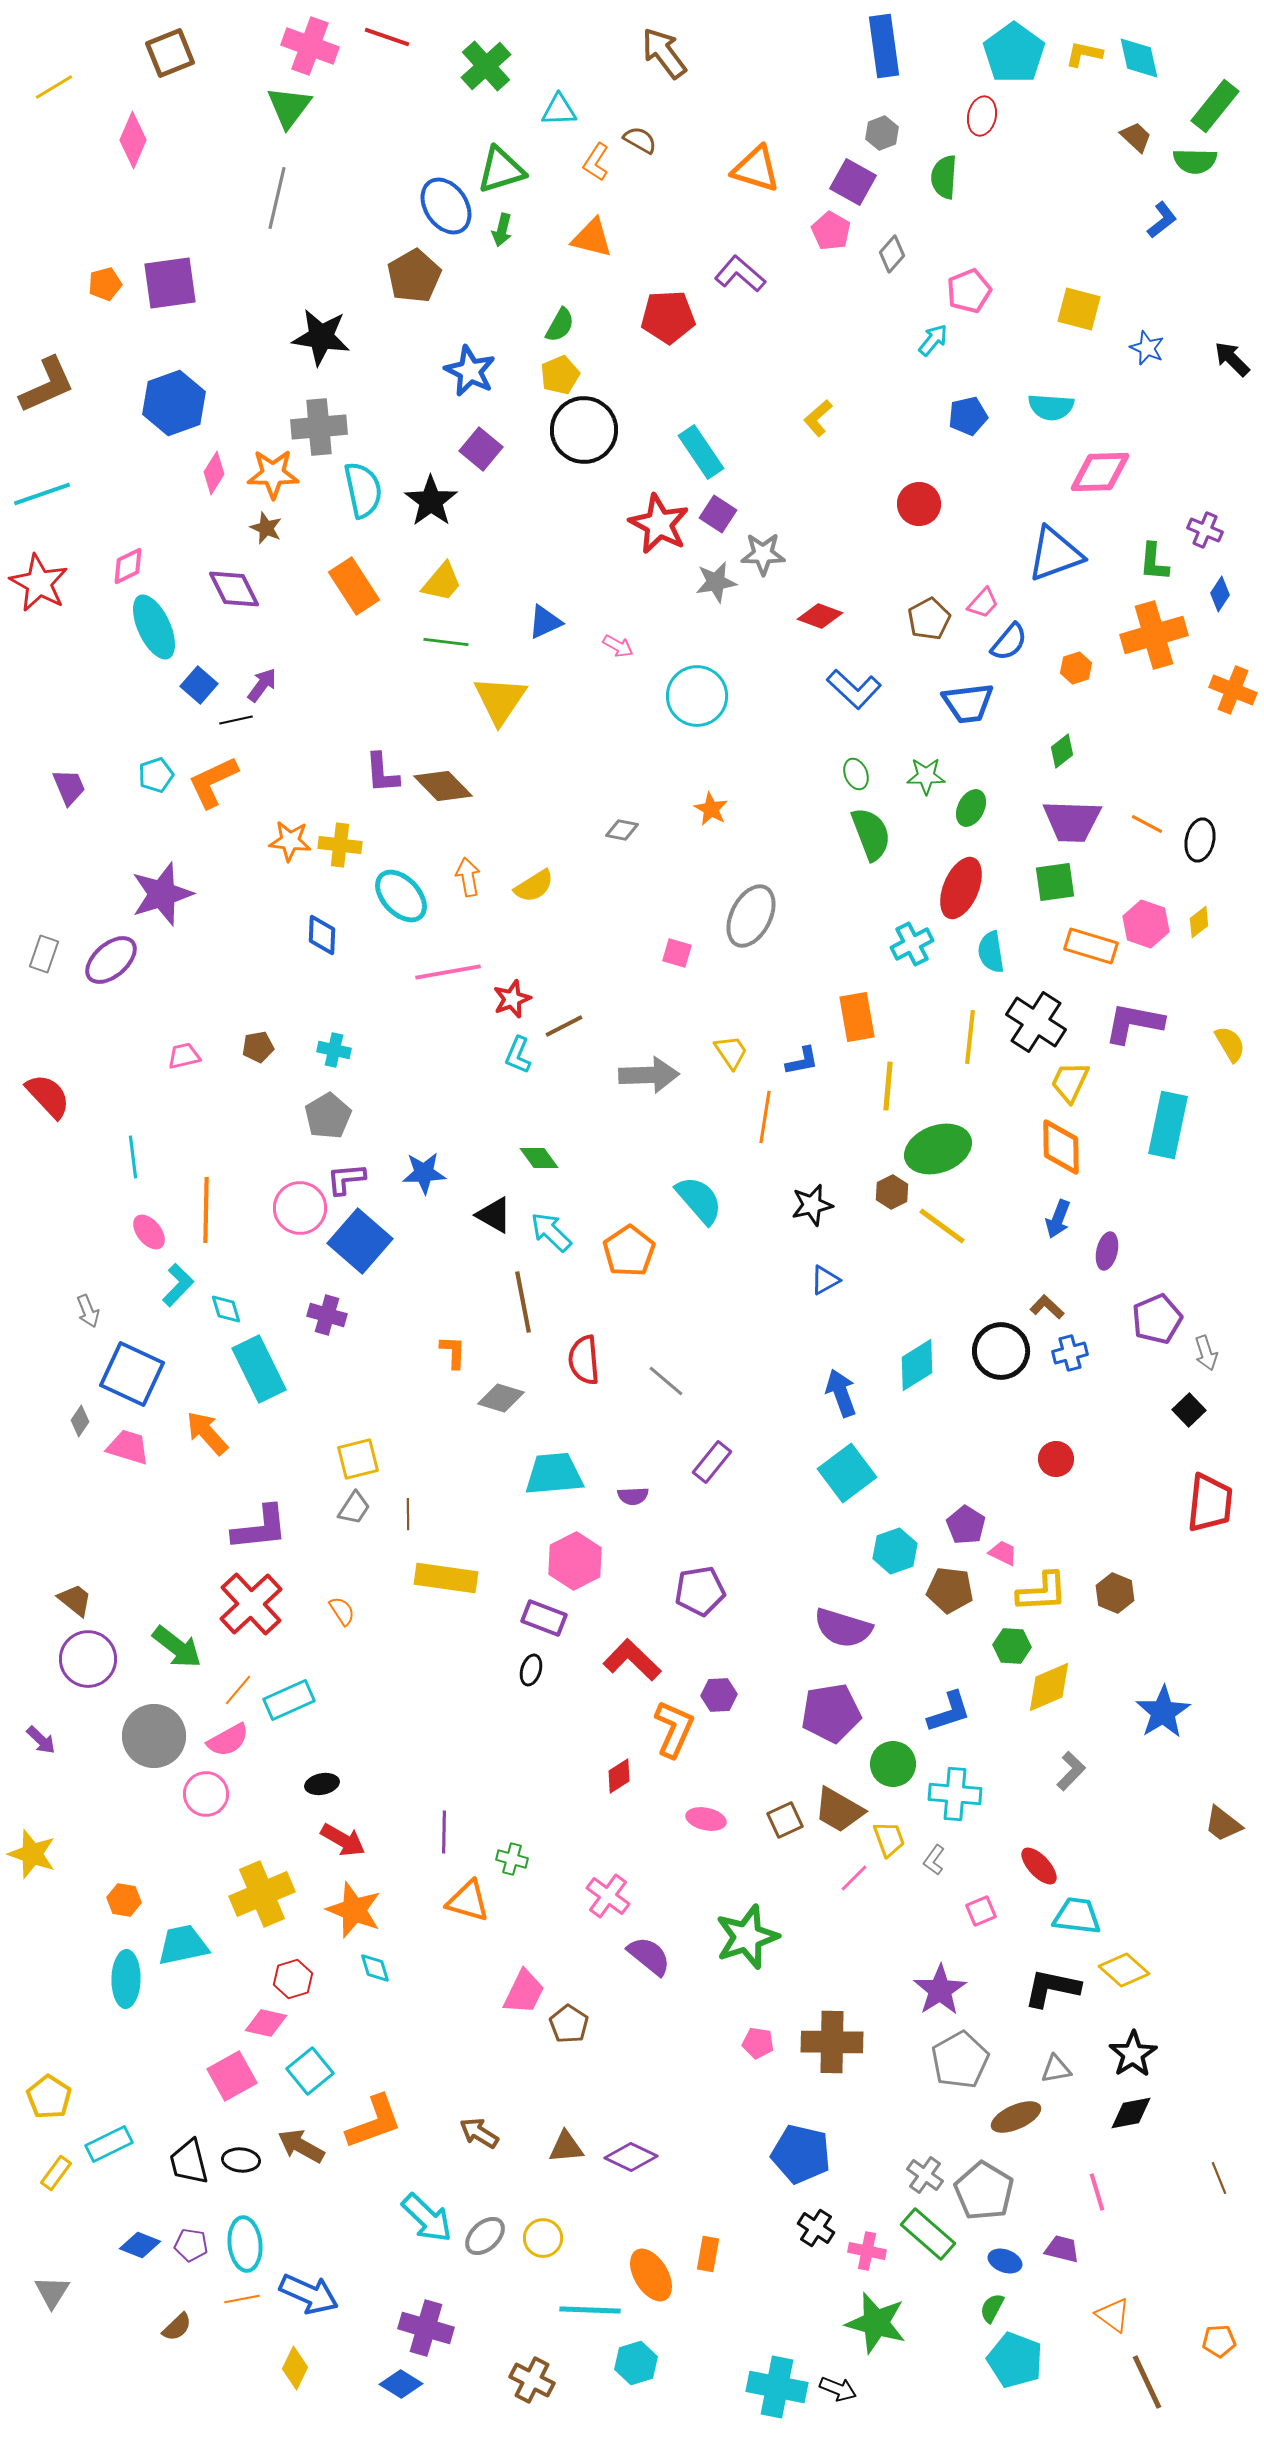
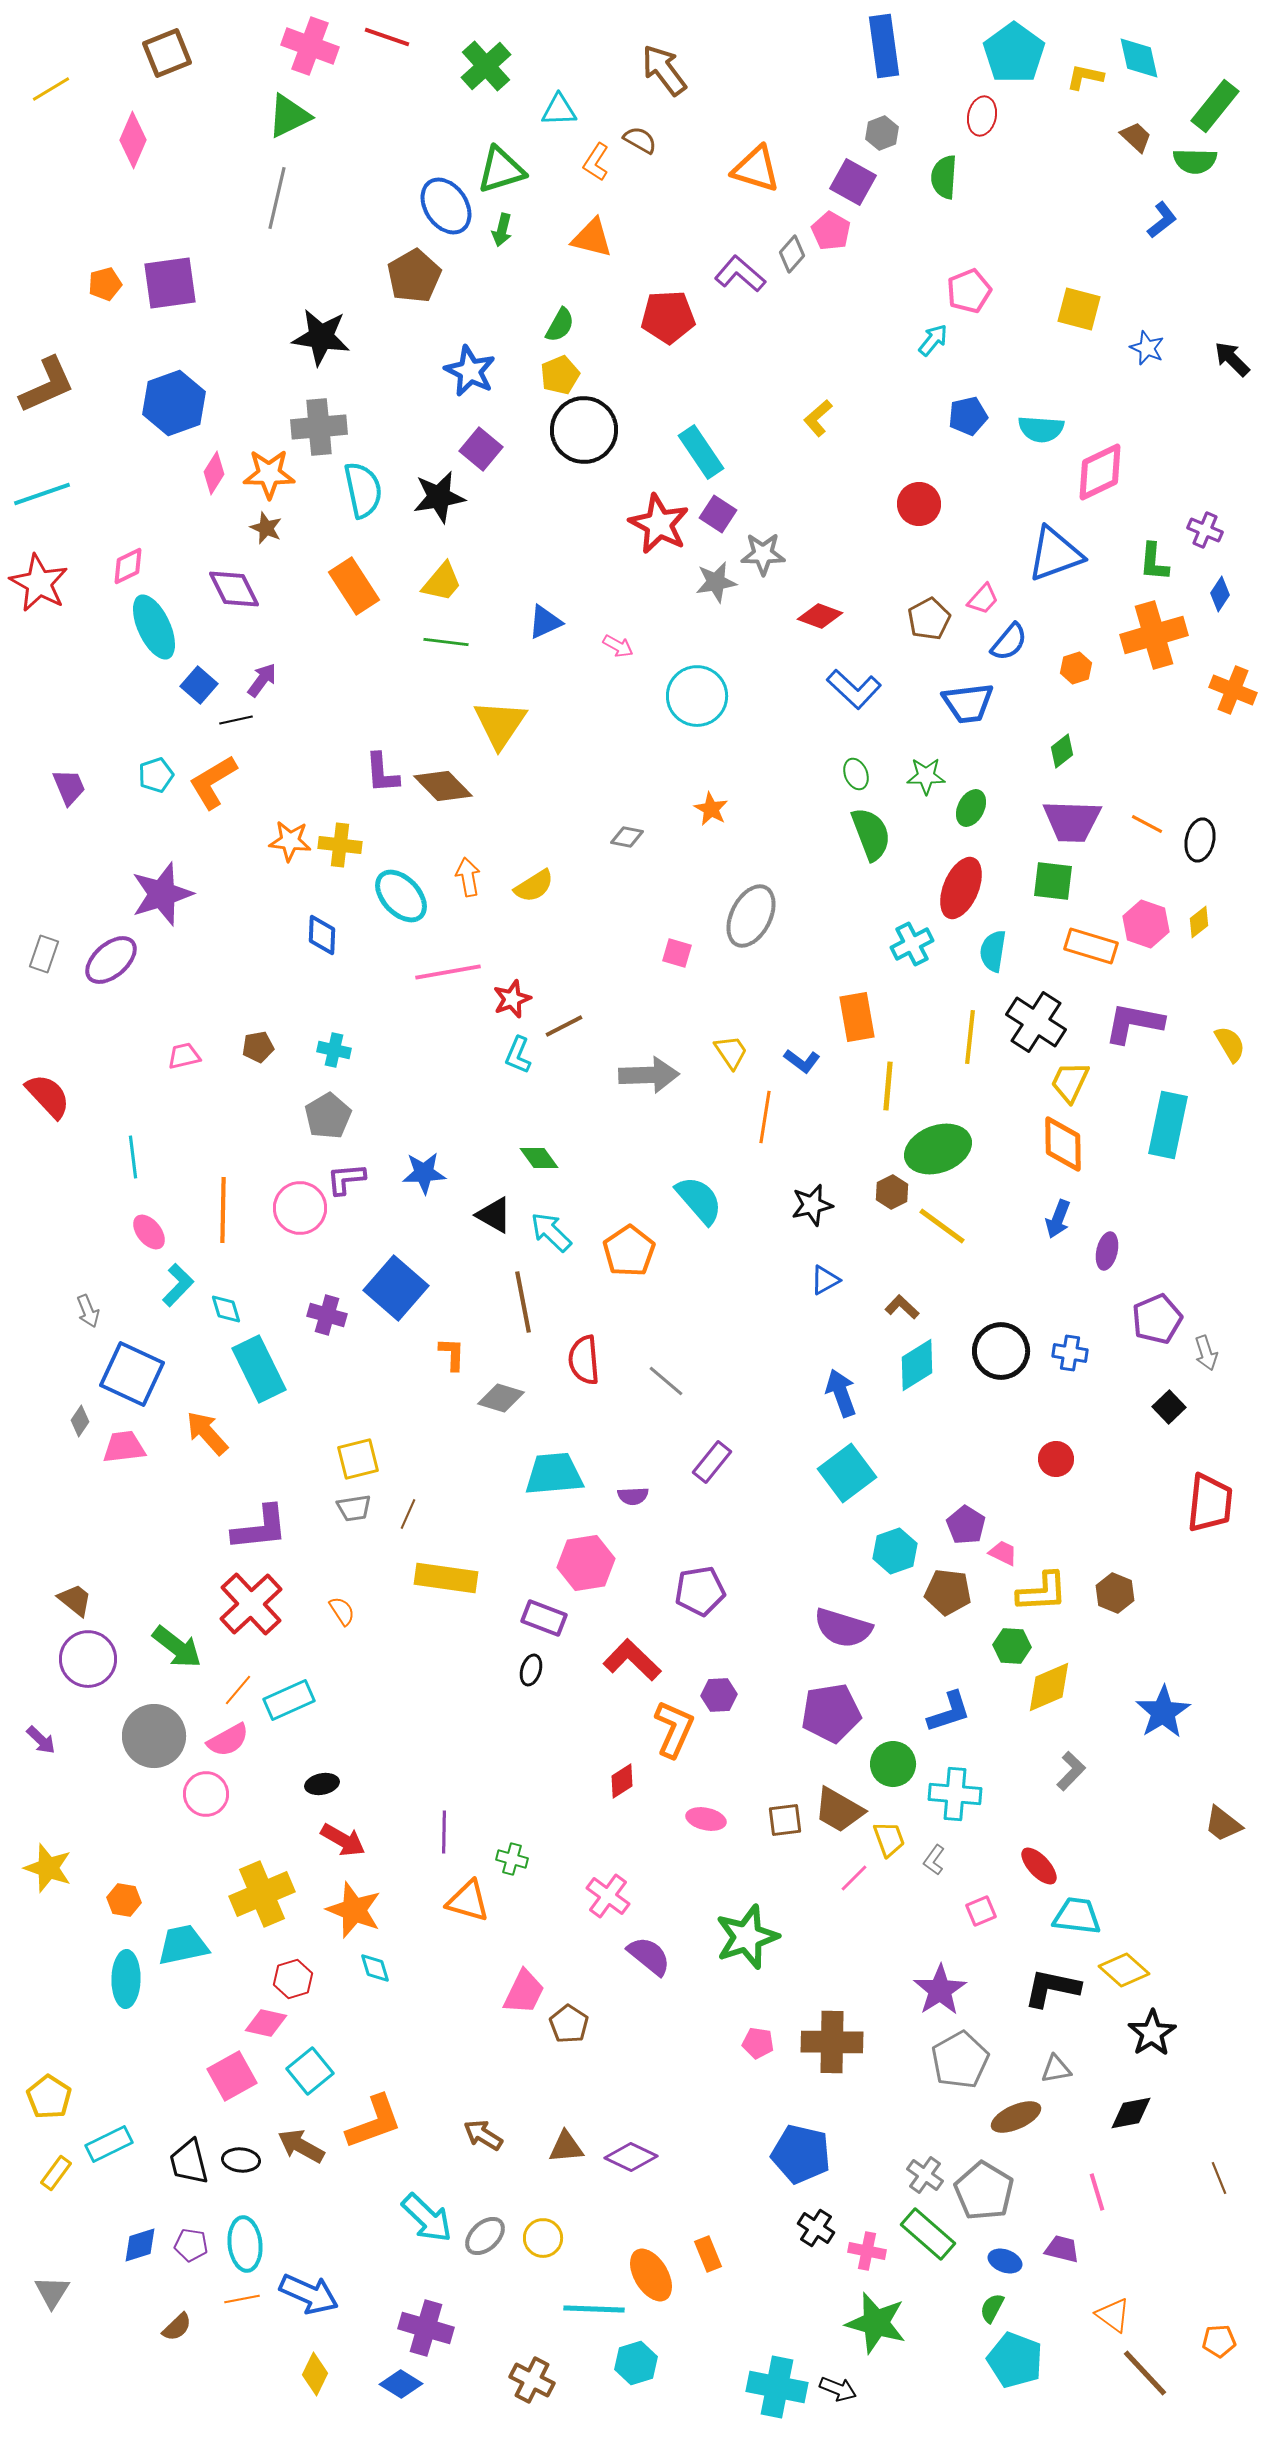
brown square at (170, 53): moved 3 px left
brown arrow at (664, 53): moved 17 px down
yellow L-shape at (1084, 54): moved 1 px right, 23 px down
yellow line at (54, 87): moved 3 px left, 2 px down
green triangle at (289, 107): moved 9 px down; rotated 27 degrees clockwise
gray diamond at (892, 254): moved 100 px left
cyan semicircle at (1051, 407): moved 10 px left, 22 px down
pink diamond at (1100, 472): rotated 24 degrees counterclockwise
orange star at (273, 474): moved 4 px left
black star at (431, 501): moved 8 px right, 4 px up; rotated 26 degrees clockwise
pink trapezoid at (983, 603): moved 4 px up
purple arrow at (262, 685): moved 5 px up
yellow triangle at (500, 700): moved 24 px down
orange L-shape at (213, 782): rotated 6 degrees counterclockwise
gray diamond at (622, 830): moved 5 px right, 7 px down
green square at (1055, 882): moved 2 px left, 1 px up; rotated 15 degrees clockwise
cyan semicircle at (991, 952): moved 2 px right, 1 px up; rotated 18 degrees clockwise
blue L-shape at (802, 1061): rotated 48 degrees clockwise
orange diamond at (1061, 1147): moved 2 px right, 3 px up
orange line at (206, 1210): moved 17 px right
blue square at (360, 1241): moved 36 px right, 47 px down
brown L-shape at (1047, 1307): moved 145 px left
orange L-shape at (453, 1352): moved 1 px left, 2 px down
blue cross at (1070, 1353): rotated 24 degrees clockwise
black square at (1189, 1410): moved 20 px left, 3 px up
pink trapezoid at (128, 1447): moved 4 px left; rotated 24 degrees counterclockwise
gray trapezoid at (354, 1508): rotated 48 degrees clockwise
brown line at (408, 1514): rotated 24 degrees clockwise
pink hexagon at (575, 1561): moved 11 px right, 2 px down; rotated 18 degrees clockwise
brown pentagon at (950, 1590): moved 2 px left, 2 px down
red diamond at (619, 1776): moved 3 px right, 5 px down
brown square at (785, 1820): rotated 18 degrees clockwise
yellow star at (32, 1854): moved 16 px right, 14 px down
black star at (1133, 2054): moved 19 px right, 21 px up
brown arrow at (479, 2133): moved 4 px right, 2 px down
blue diamond at (140, 2245): rotated 39 degrees counterclockwise
orange rectangle at (708, 2254): rotated 32 degrees counterclockwise
cyan line at (590, 2310): moved 4 px right, 1 px up
yellow diamond at (295, 2368): moved 20 px right, 6 px down
brown line at (1147, 2382): moved 2 px left, 9 px up; rotated 18 degrees counterclockwise
